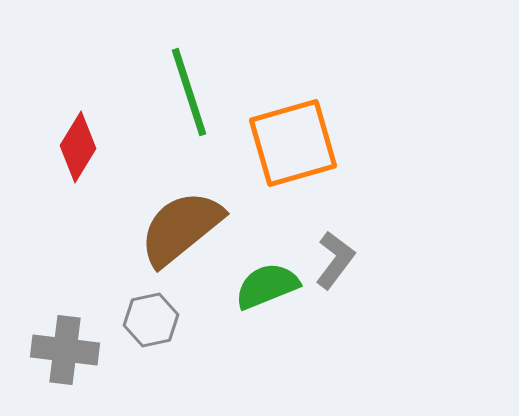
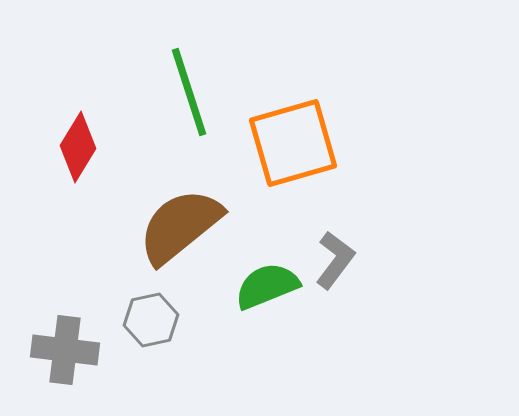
brown semicircle: moved 1 px left, 2 px up
